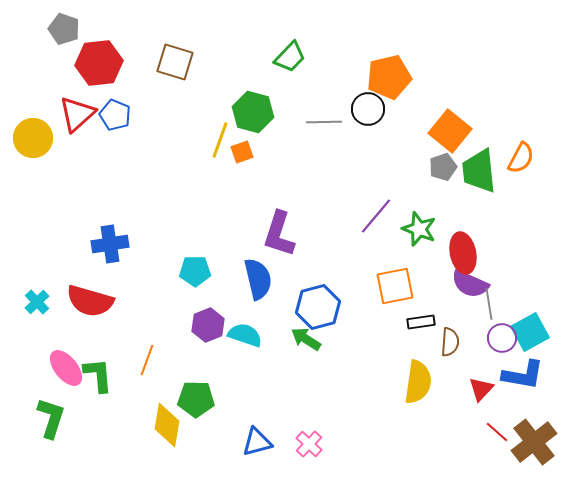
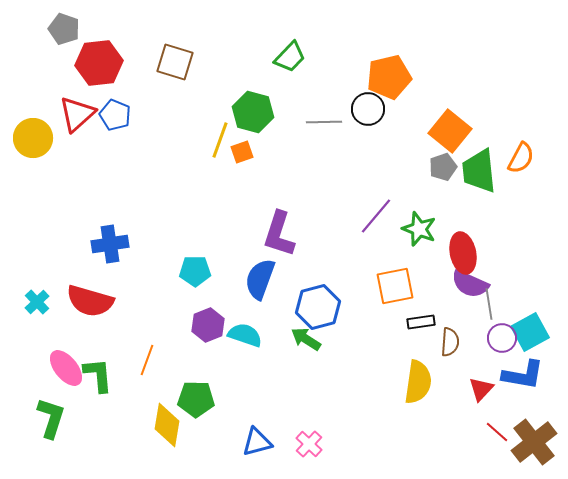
blue semicircle at (258, 279): moved 2 px right; rotated 147 degrees counterclockwise
